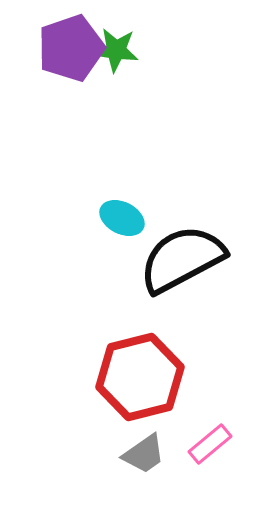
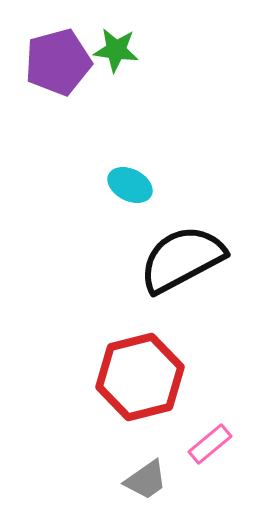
purple pentagon: moved 13 px left, 14 px down; rotated 4 degrees clockwise
cyan ellipse: moved 8 px right, 33 px up
gray trapezoid: moved 2 px right, 26 px down
